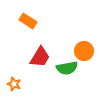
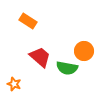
red trapezoid: rotated 80 degrees counterclockwise
green semicircle: rotated 20 degrees clockwise
